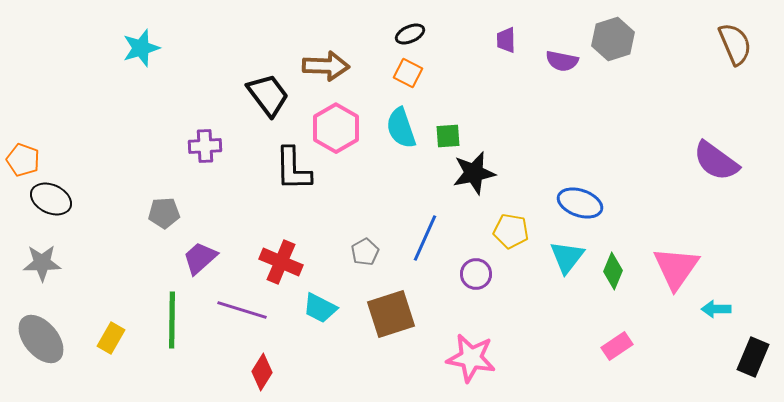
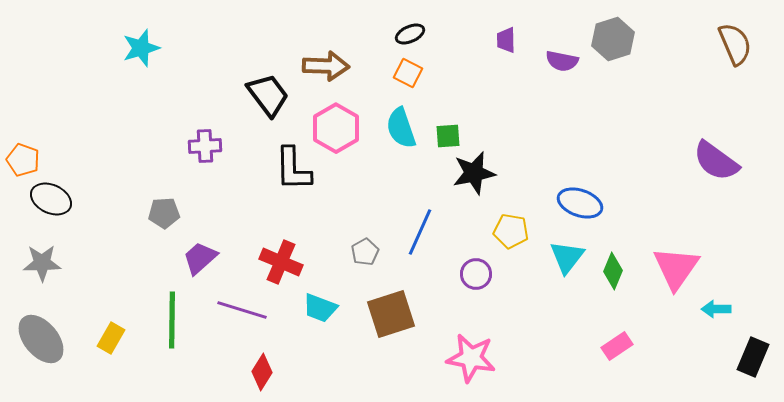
blue line at (425, 238): moved 5 px left, 6 px up
cyan trapezoid at (320, 308): rotated 6 degrees counterclockwise
